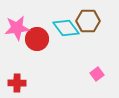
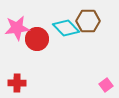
cyan diamond: rotated 8 degrees counterclockwise
pink square: moved 9 px right, 11 px down
